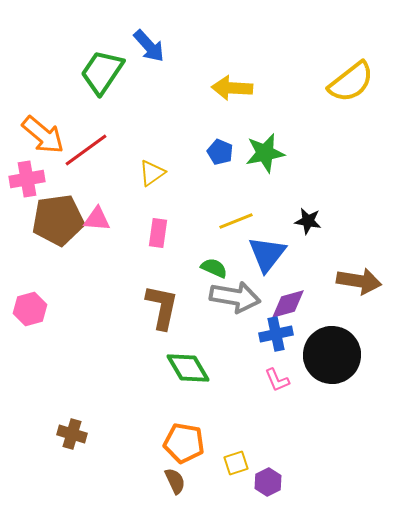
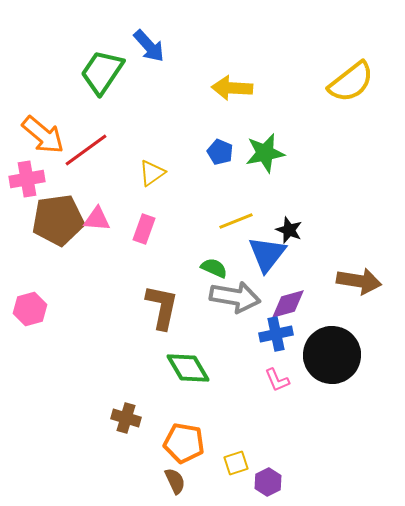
black star: moved 19 px left, 9 px down; rotated 12 degrees clockwise
pink rectangle: moved 14 px left, 4 px up; rotated 12 degrees clockwise
brown cross: moved 54 px right, 16 px up
